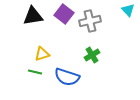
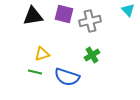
purple square: rotated 24 degrees counterclockwise
